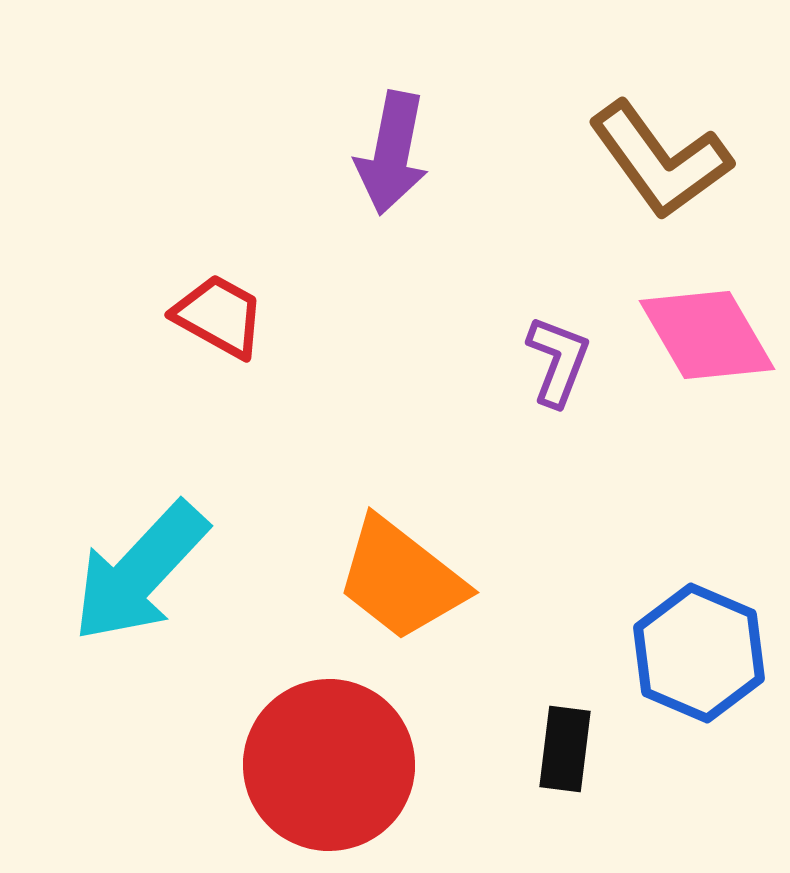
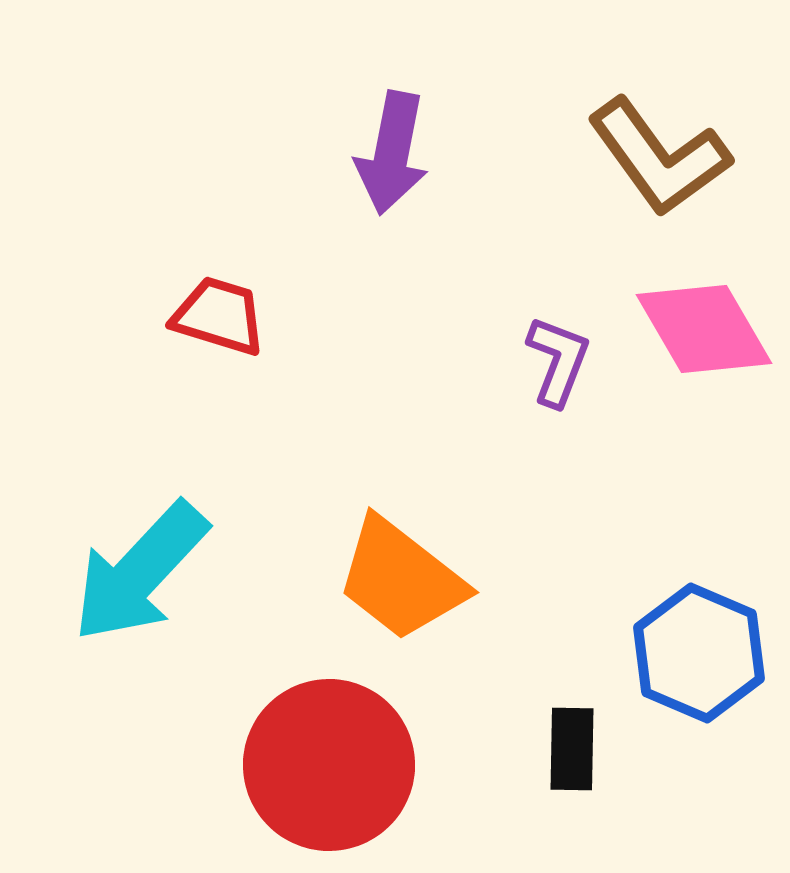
brown L-shape: moved 1 px left, 3 px up
red trapezoid: rotated 12 degrees counterclockwise
pink diamond: moved 3 px left, 6 px up
black rectangle: moved 7 px right; rotated 6 degrees counterclockwise
